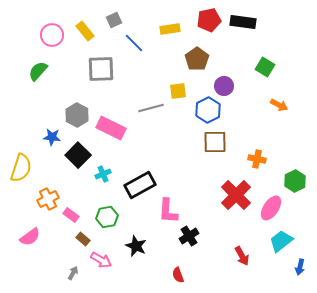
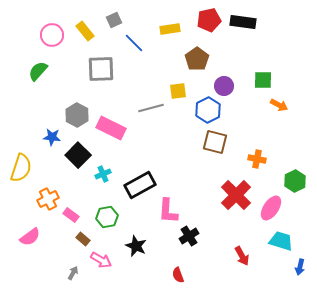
green square at (265, 67): moved 2 px left, 13 px down; rotated 30 degrees counterclockwise
brown square at (215, 142): rotated 15 degrees clockwise
cyan trapezoid at (281, 241): rotated 55 degrees clockwise
